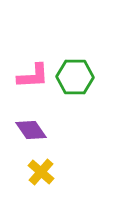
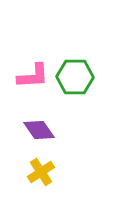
purple diamond: moved 8 px right
yellow cross: rotated 16 degrees clockwise
